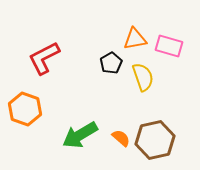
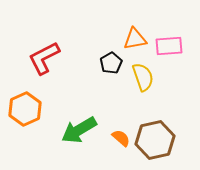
pink rectangle: rotated 20 degrees counterclockwise
orange hexagon: rotated 16 degrees clockwise
green arrow: moved 1 px left, 5 px up
